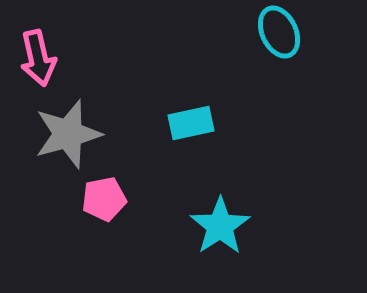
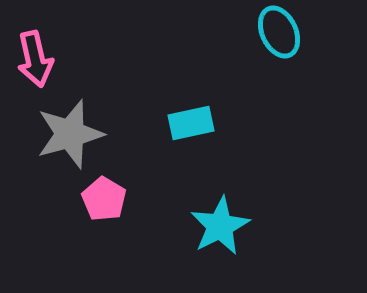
pink arrow: moved 3 px left, 1 px down
gray star: moved 2 px right
pink pentagon: rotated 30 degrees counterclockwise
cyan star: rotated 6 degrees clockwise
